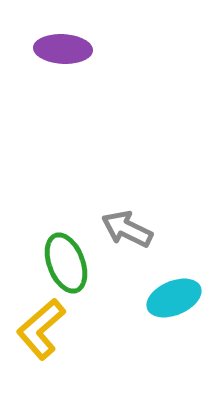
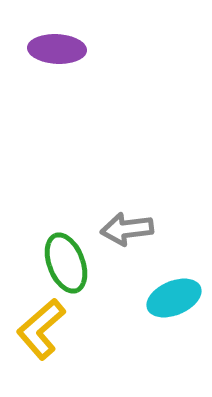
purple ellipse: moved 6 px left
gray arrow: rotated 33 degrees counterclockwise
